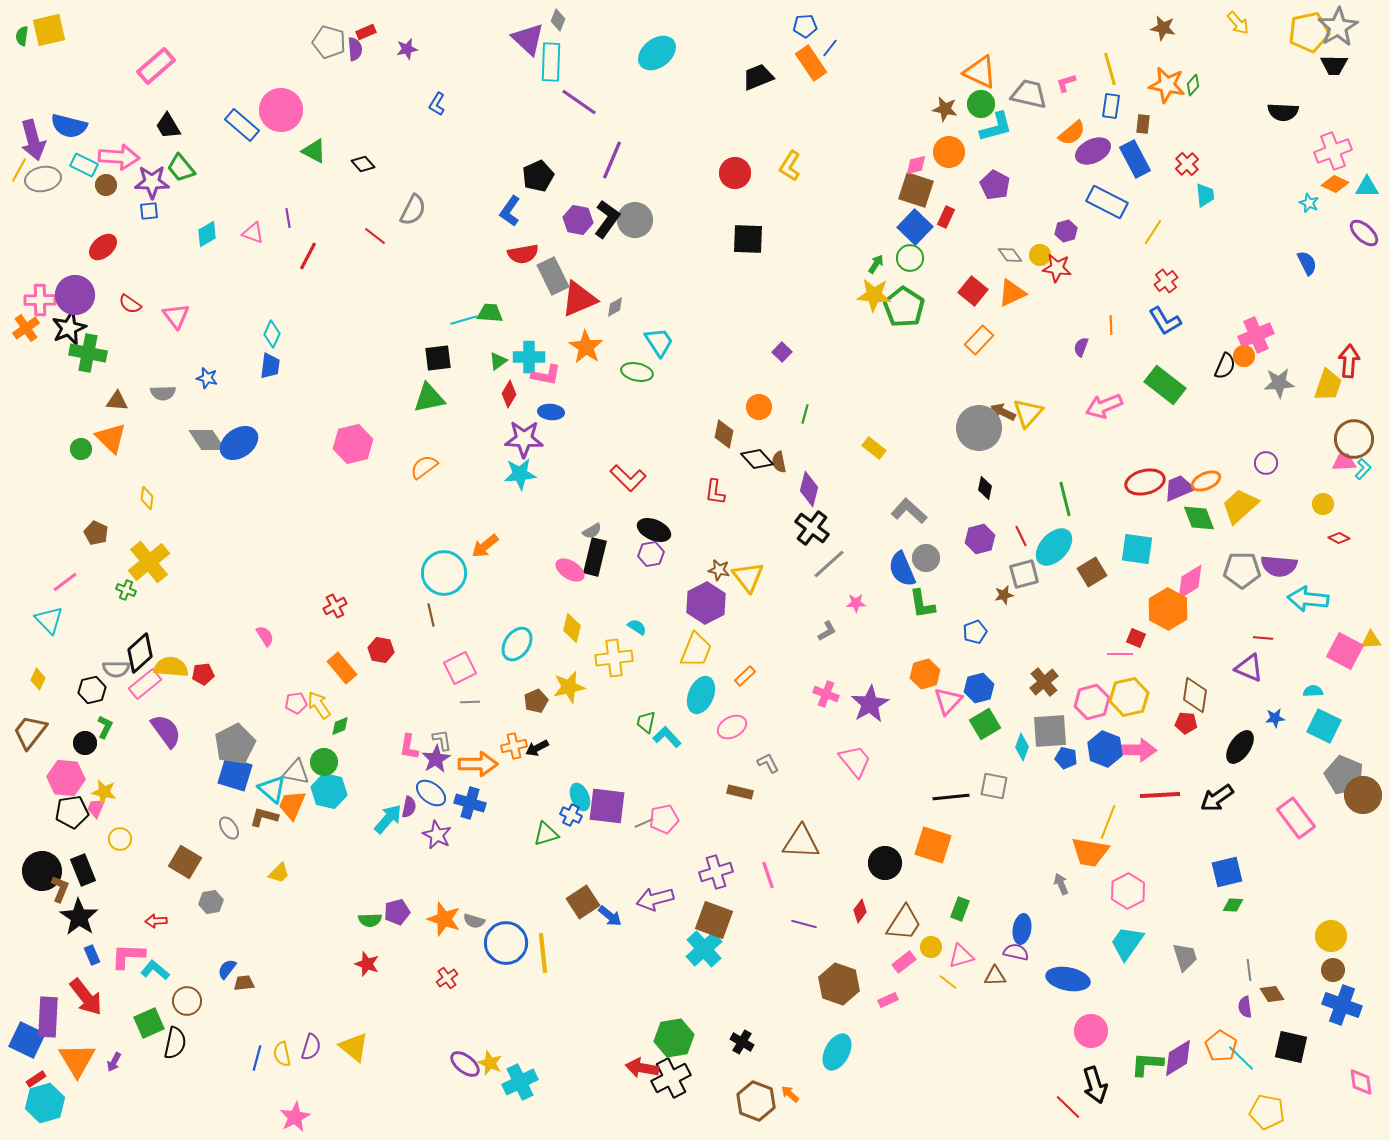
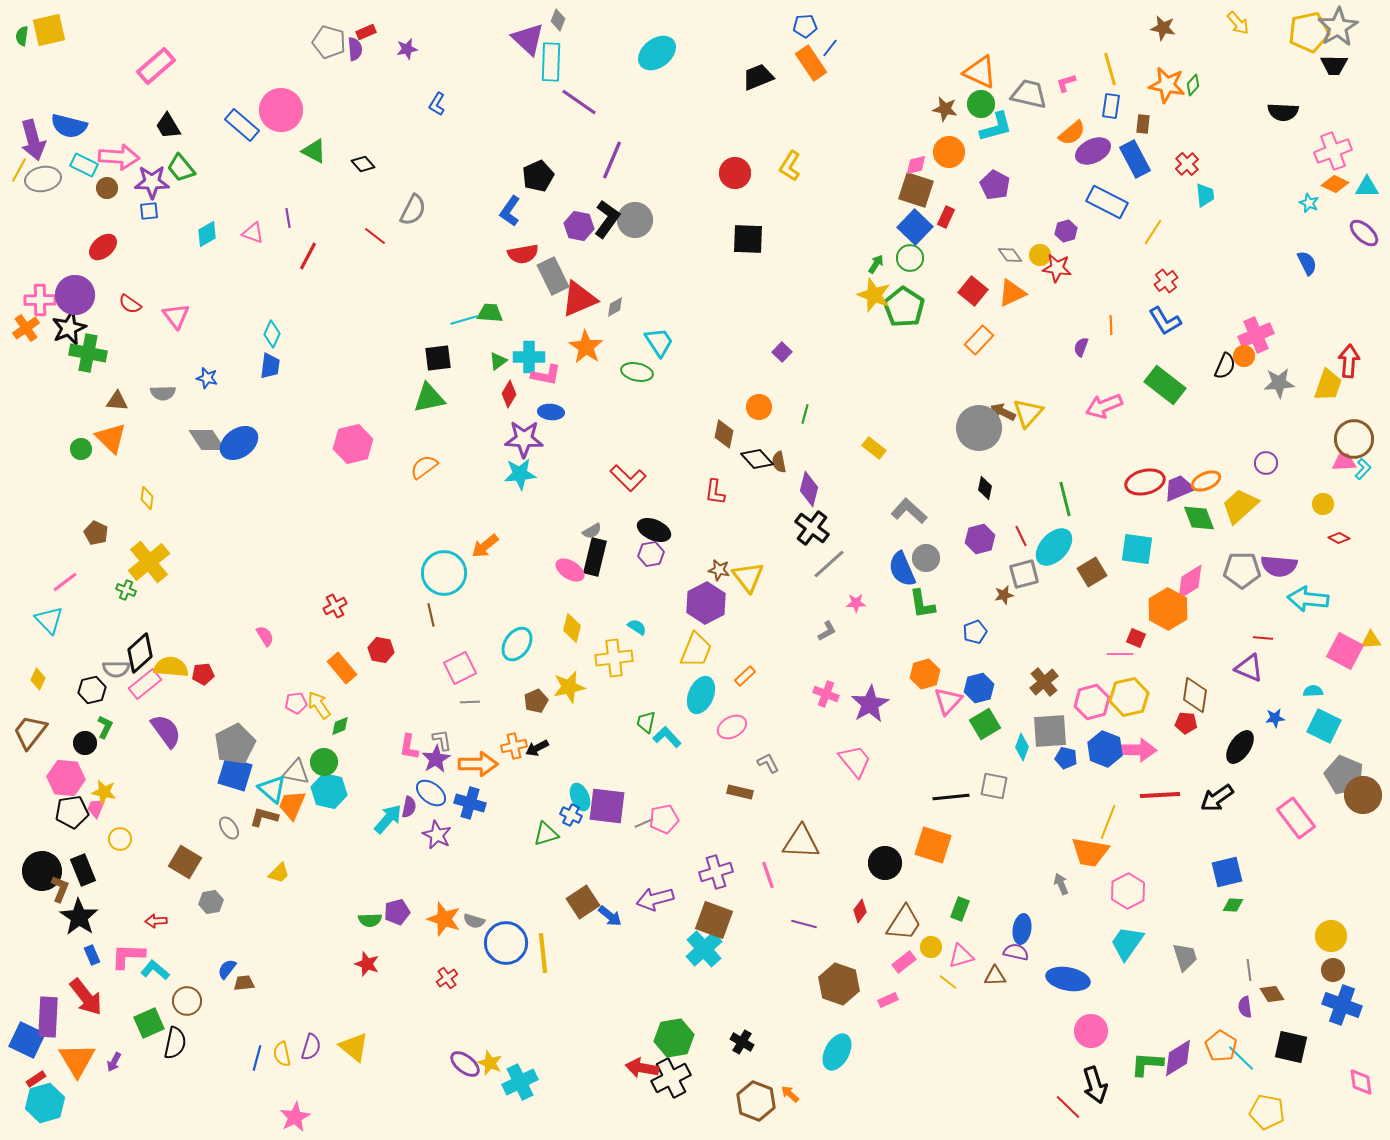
brown circle at (106, 185): moved 1 px right, 3 px down
purple hexagon at (578, 220): moved 1 px right, 6 px down
yellow star at (874, 295): rotated 16 degrees clockwise
